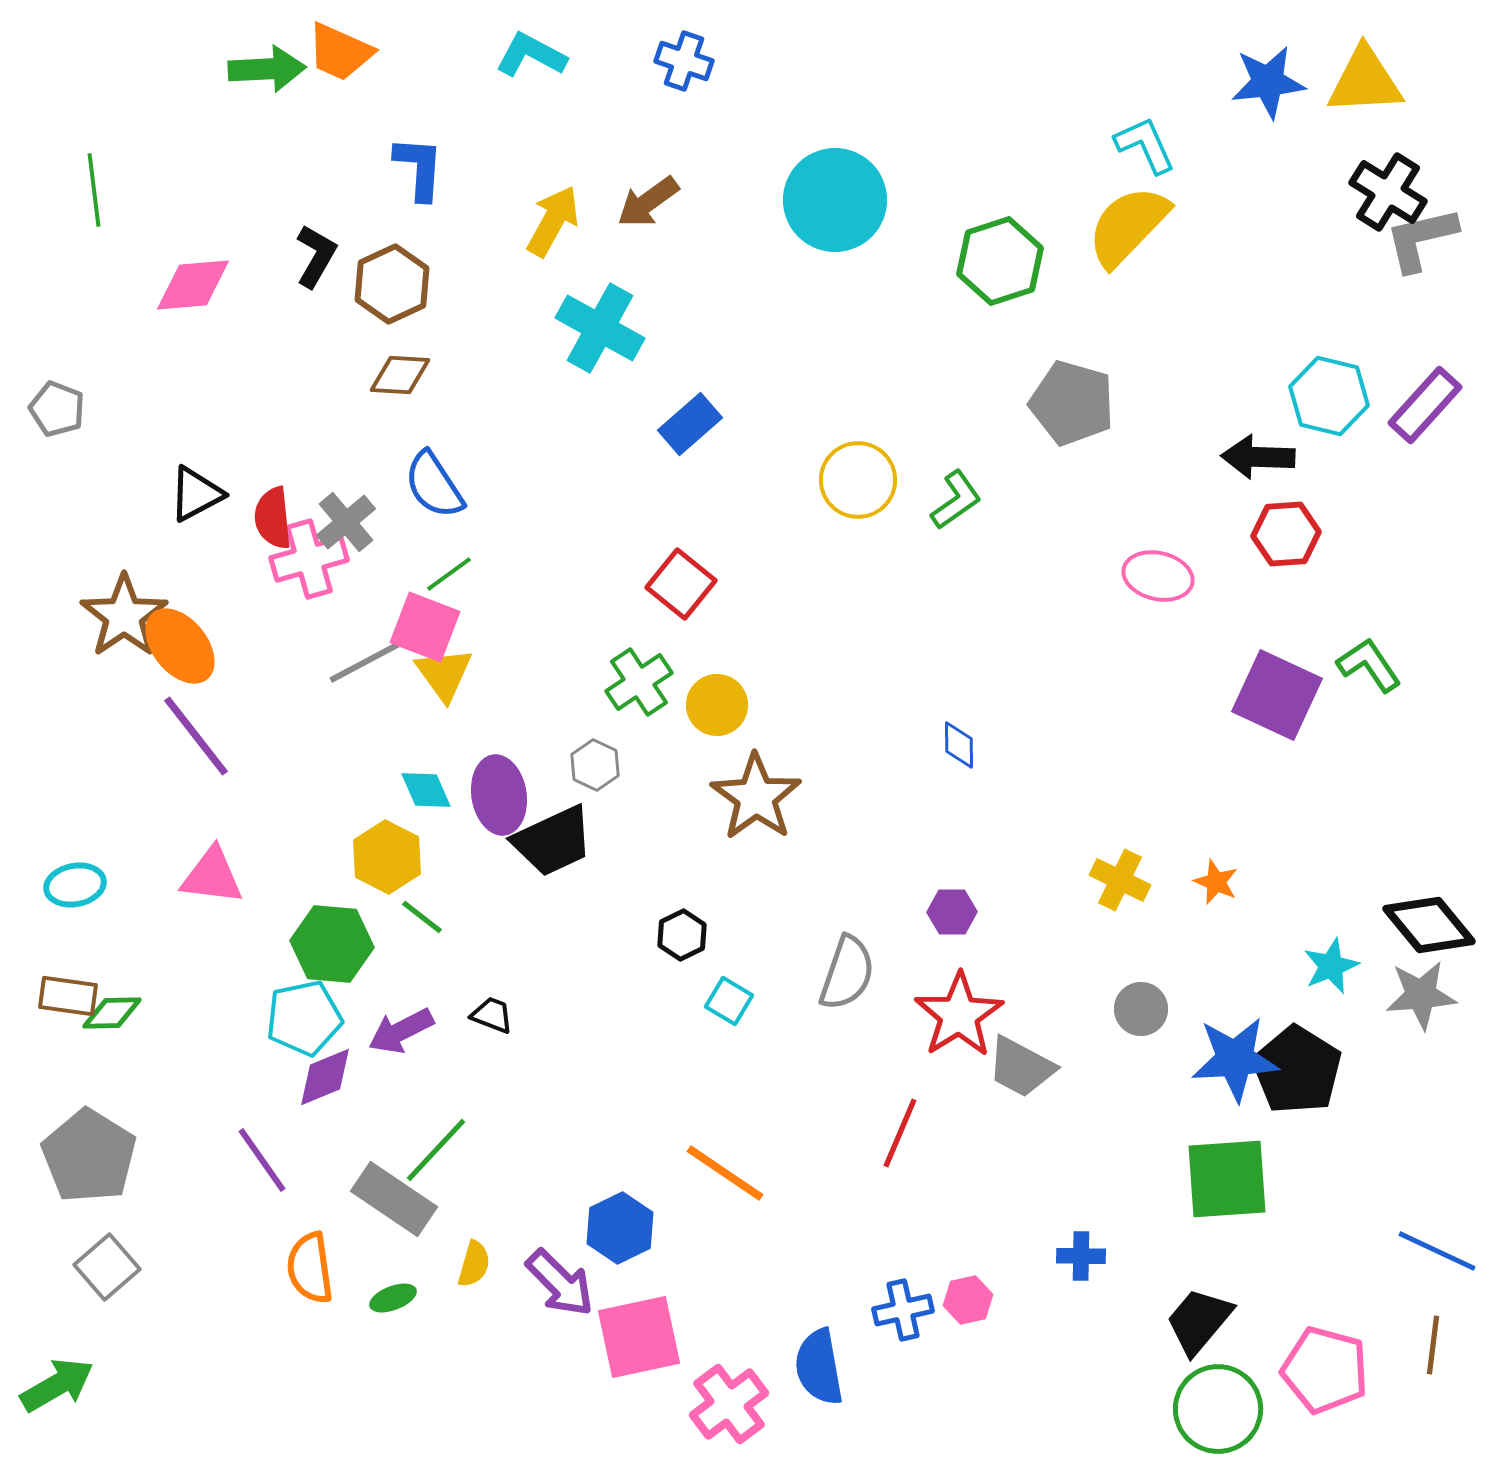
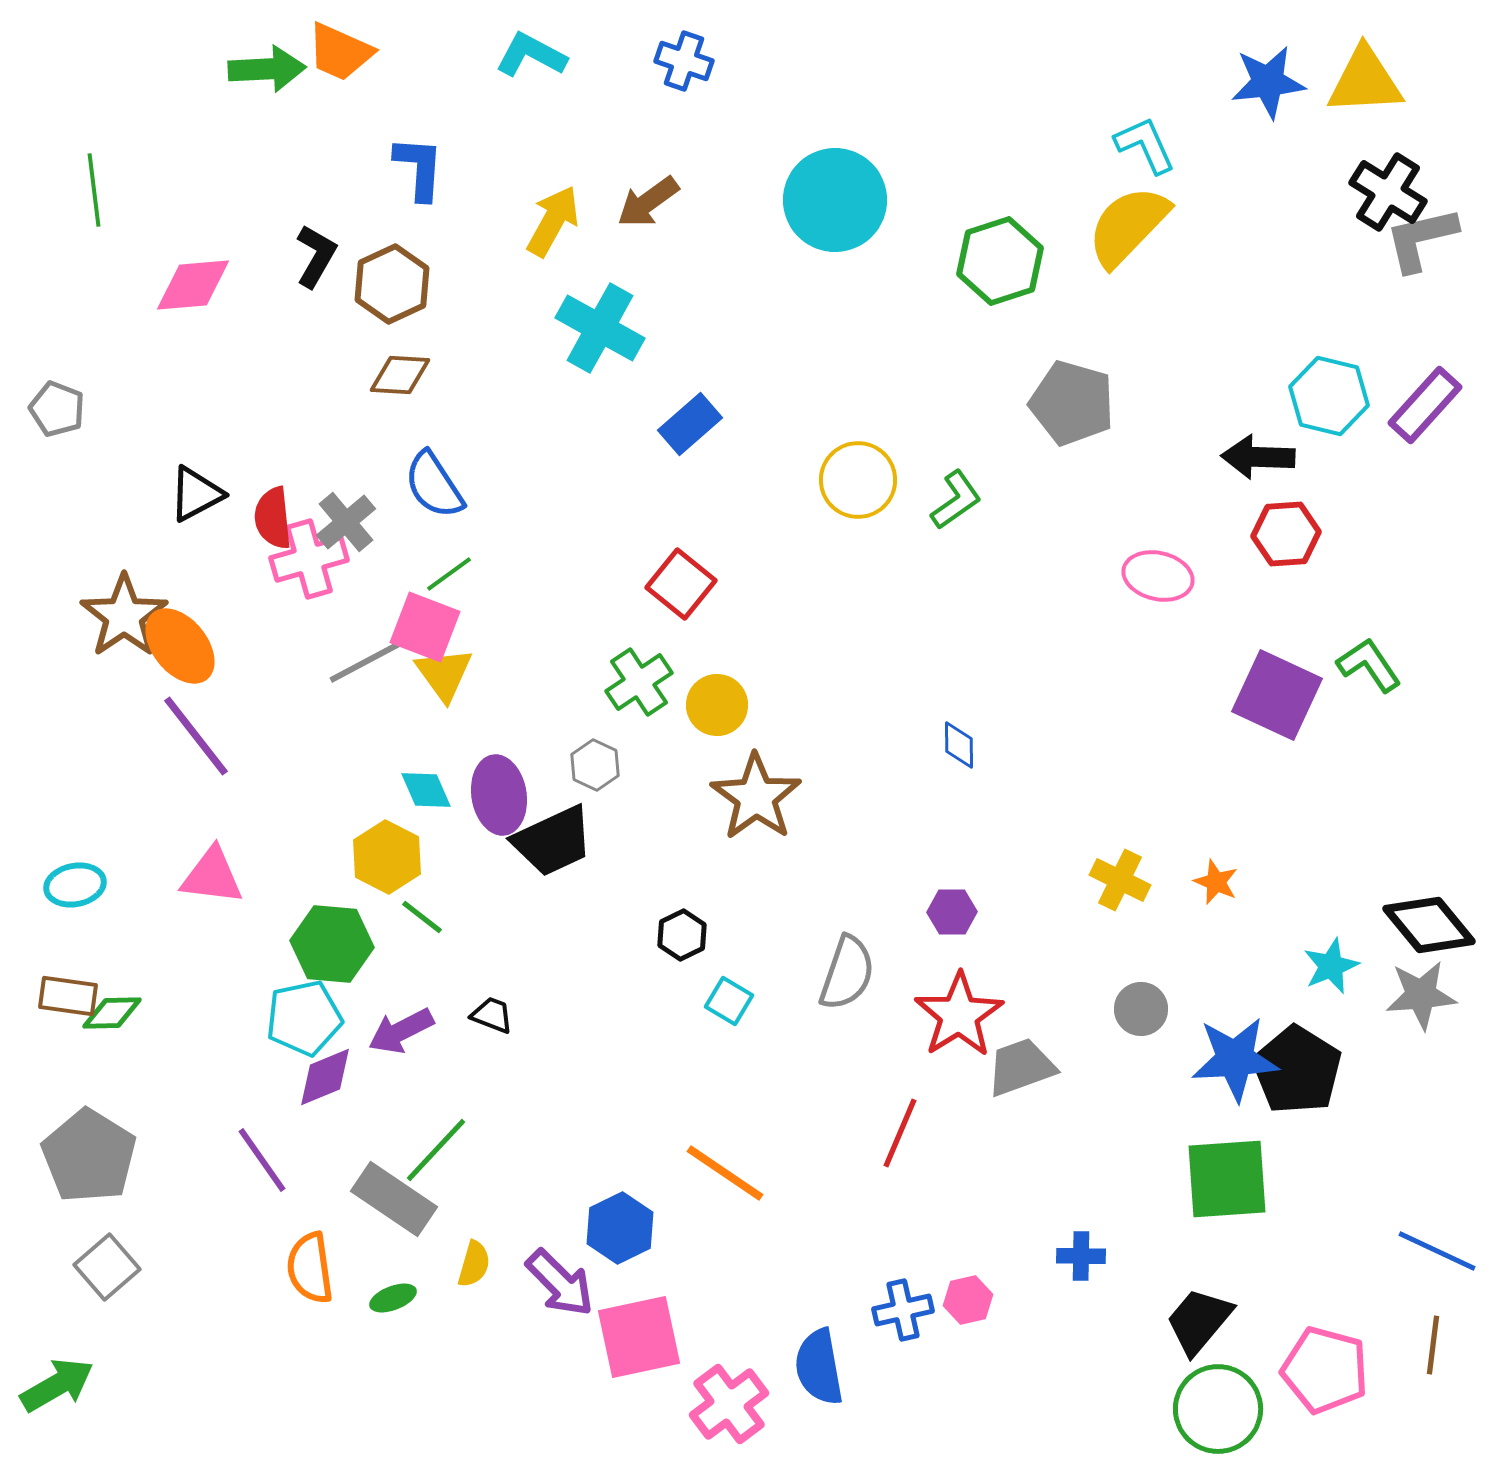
gray trapezoid at (1021, 1067): rotated 132 degrees clockwise
